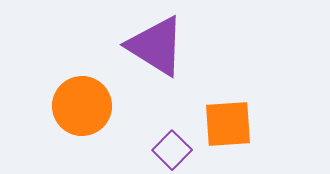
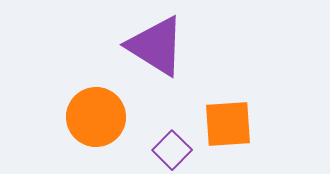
orange circle: moved 14 px right, 11 px down
